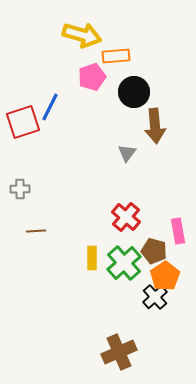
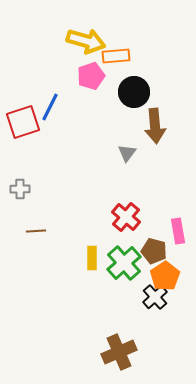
yellow arrow: moved 4 px right, 6 px down
pink pentagon: moved 1 px left, 1 px up
